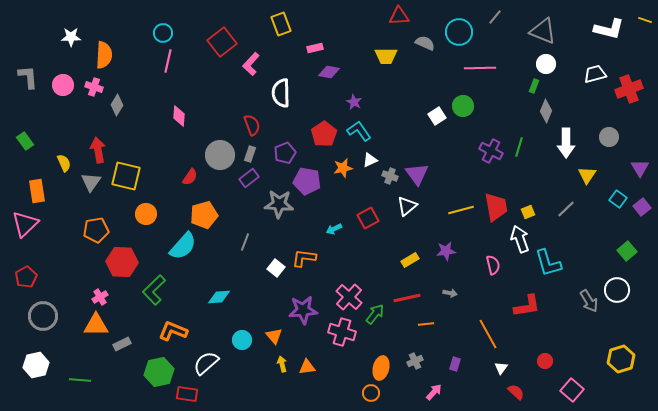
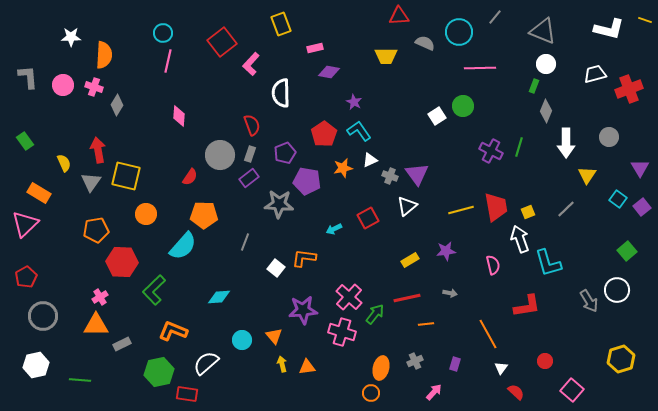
orange rectangle at (37, 191): moved 2 px right, 2 px down; rotated 50 degrees counterclockwise
orange pentagon at (204, 215): rotated 16 degrees clockwise
